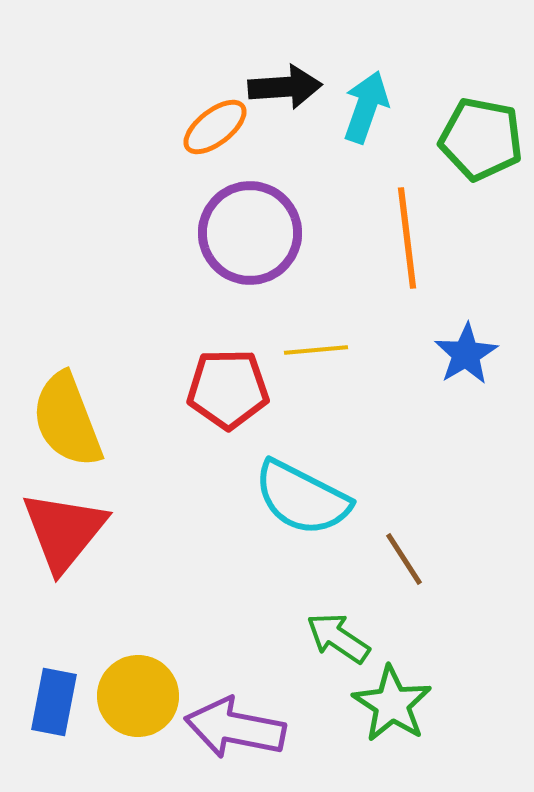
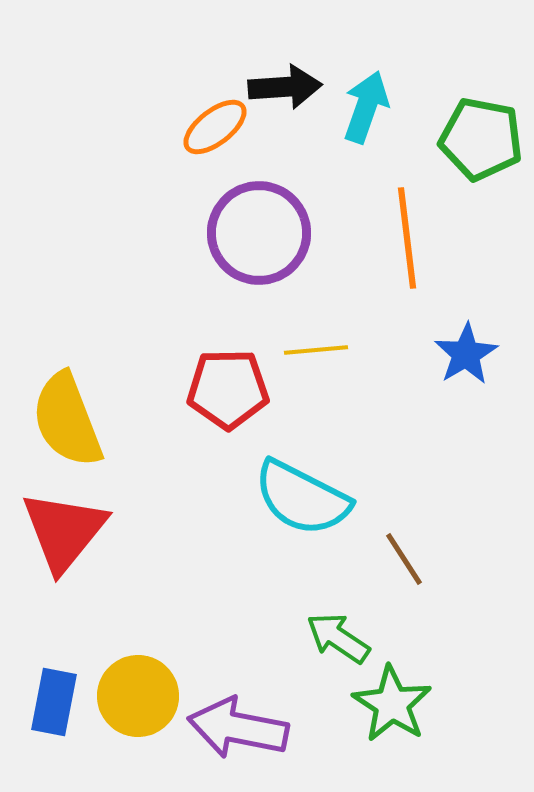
purple circle: moved 9 px right
purple arrow: moved 3 px right
